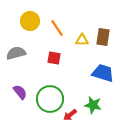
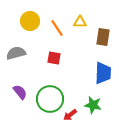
yellow triangle: moved 2 px left, 18 px up
blue trapezoid: rotated 75 degrees clockwise
